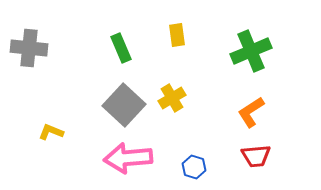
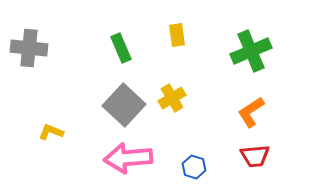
red trapezoid: moved 1 px left
